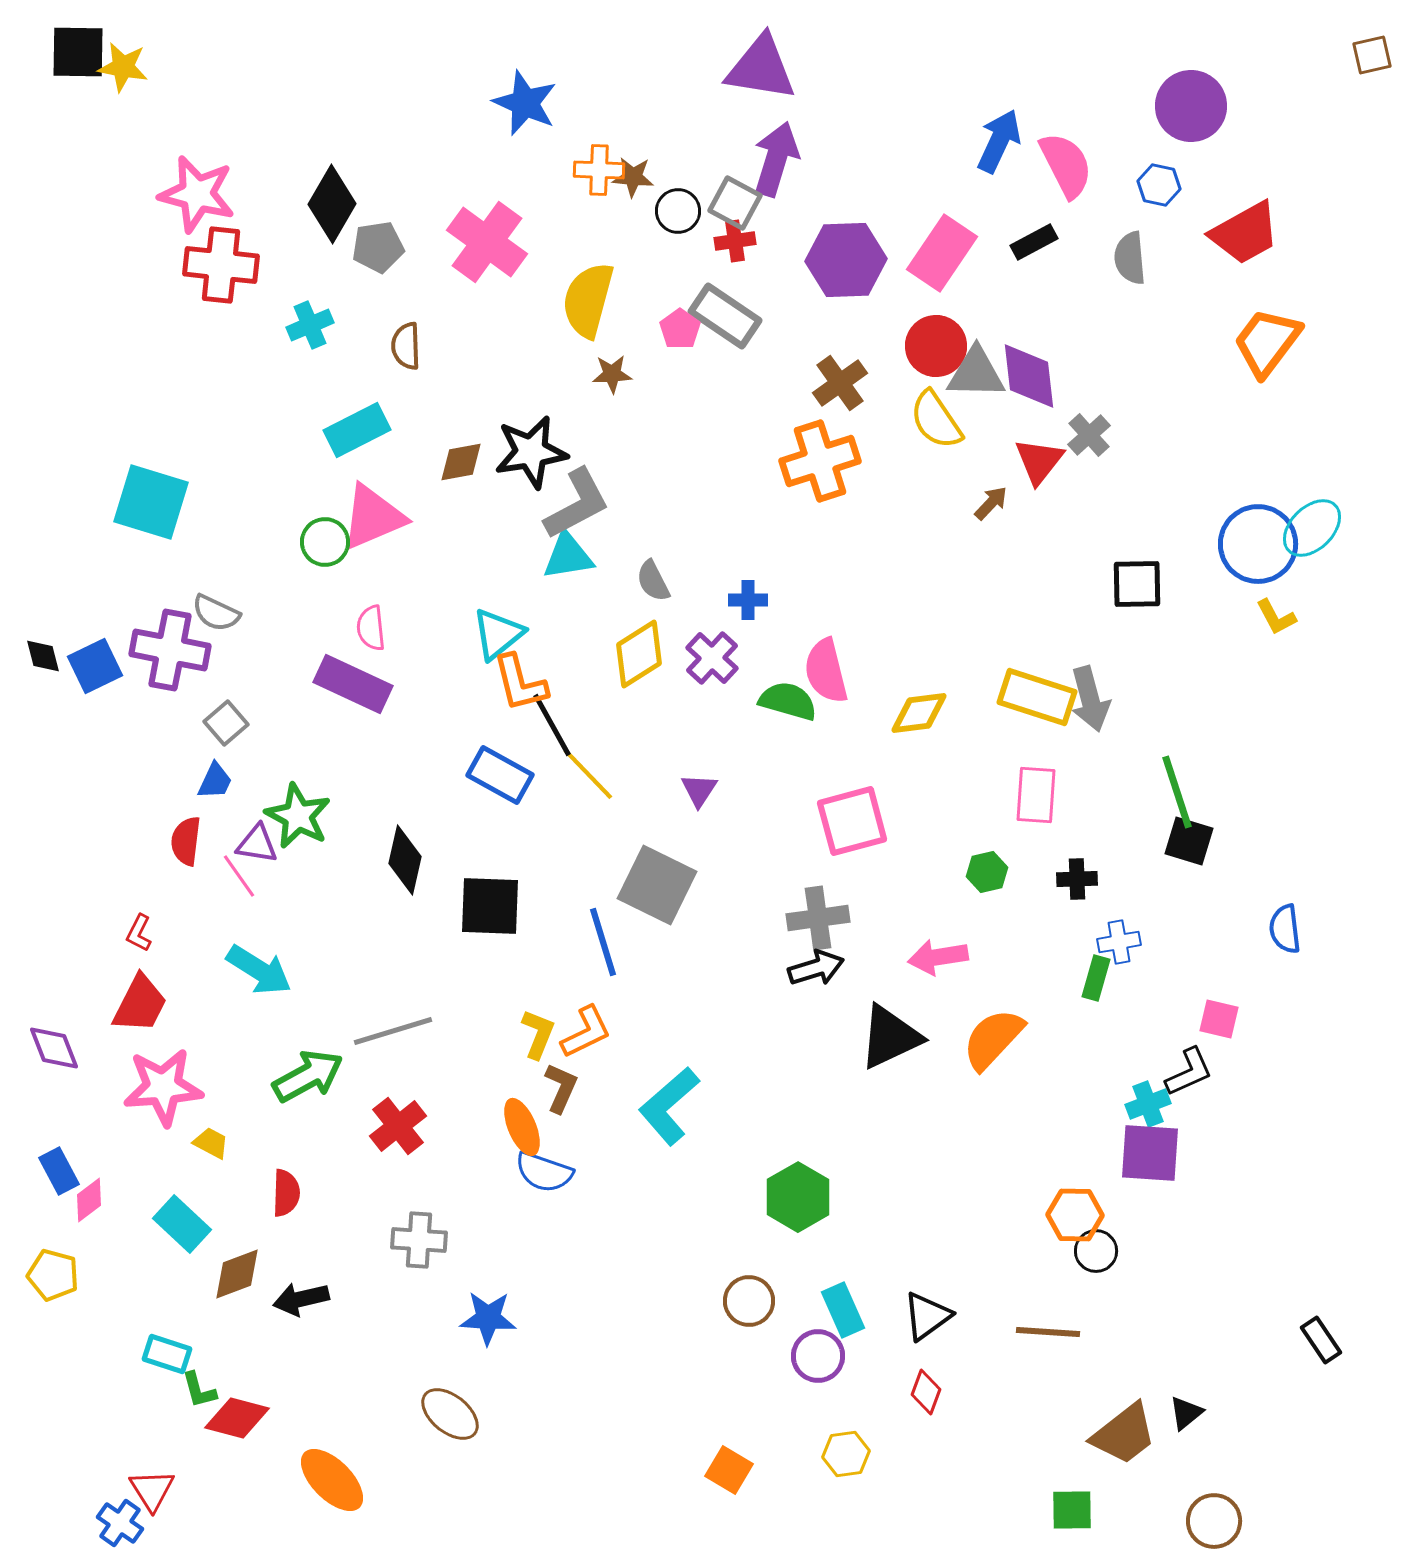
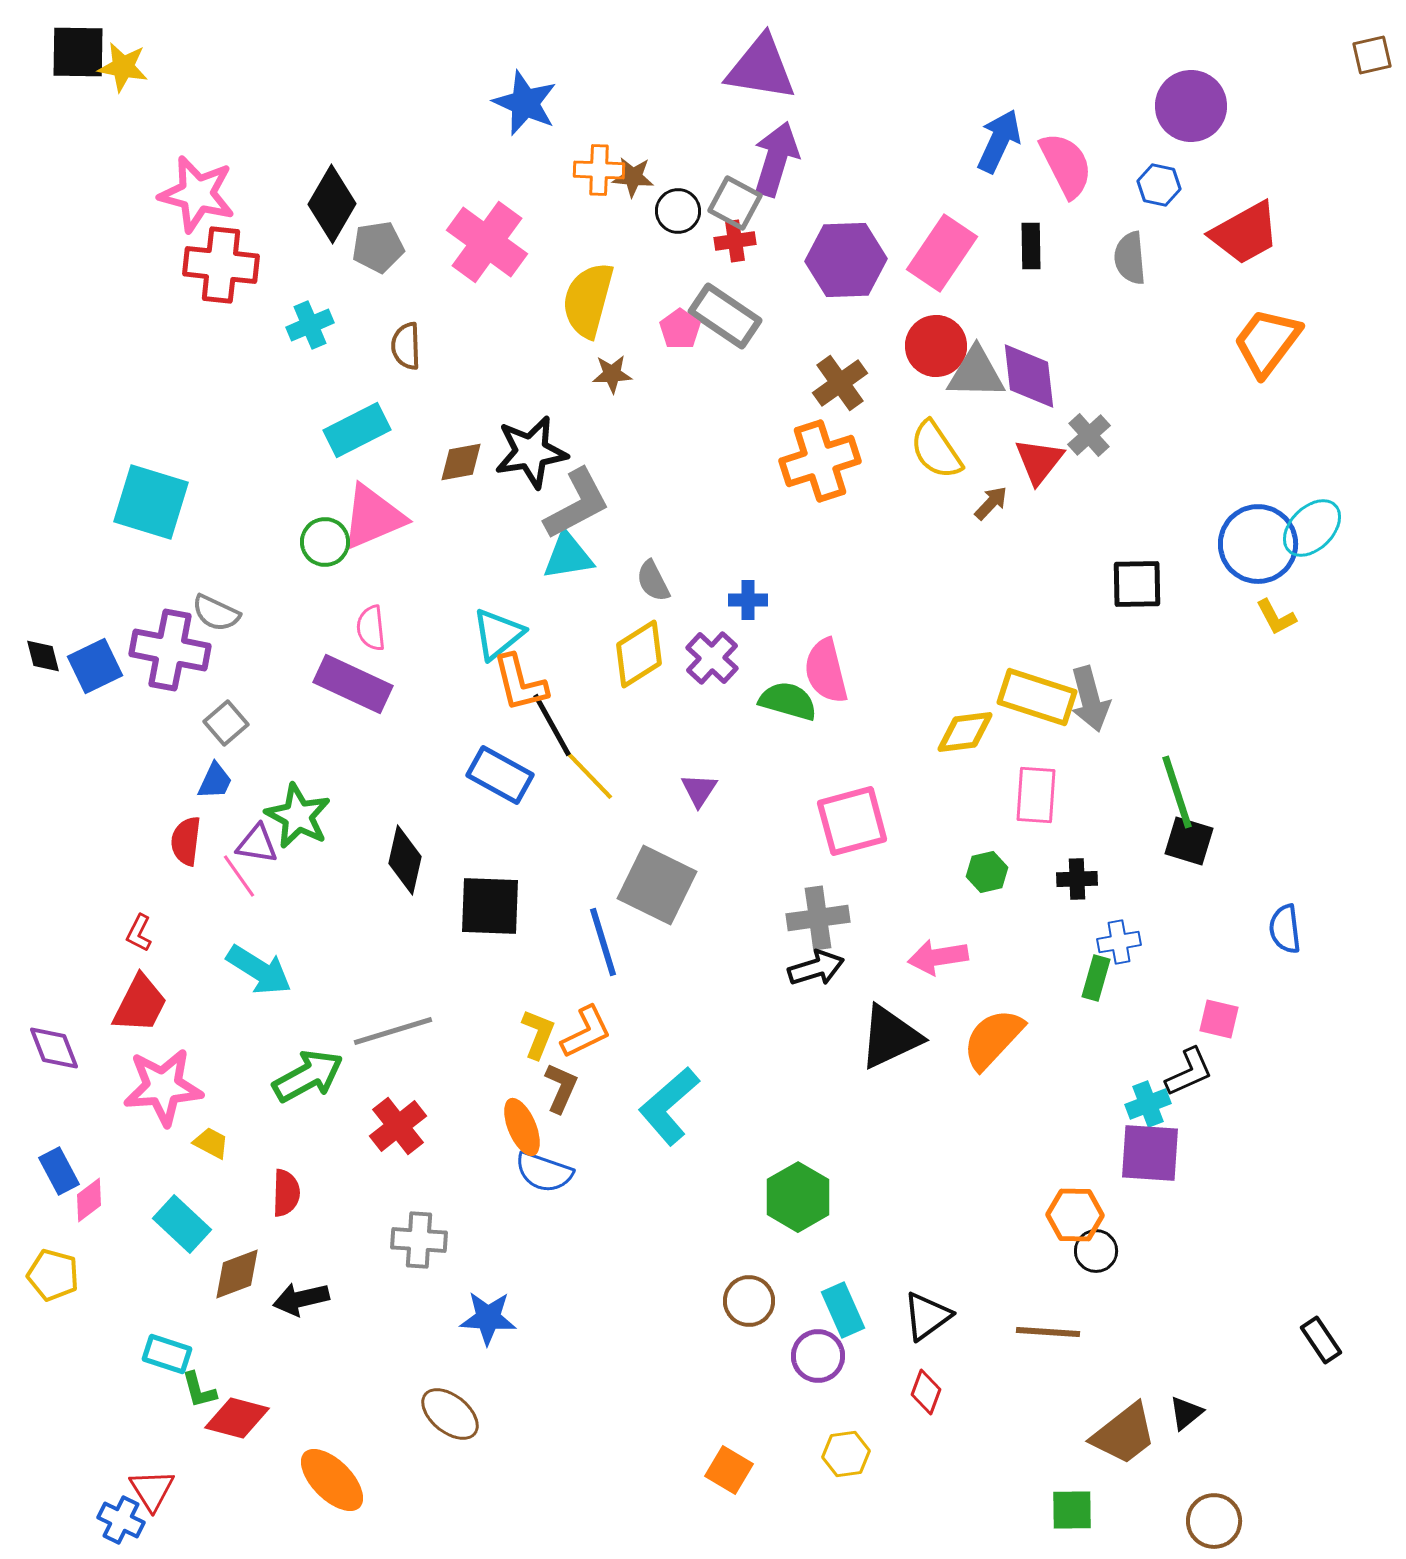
black rectangle at (1034, 242): moved 3 px left, 4 px down; rotated 63 degrees counterclockwise
yellow semicircle at (936, 420): moved 30 px down
yellow diamond at (919, 713): moved 46 px right, 19 px down
blue cross at (120, 1523): moved 1 px right, 3 px up; rotated 9 degrees counterclockwise
